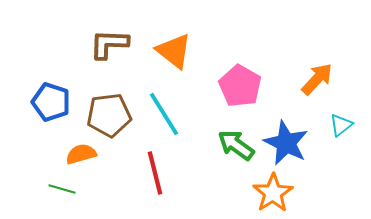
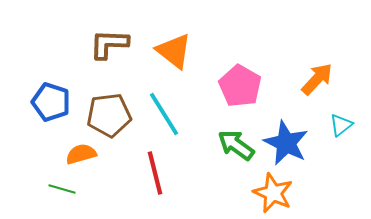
orange star: rotated 15 degrees counterclockwise
